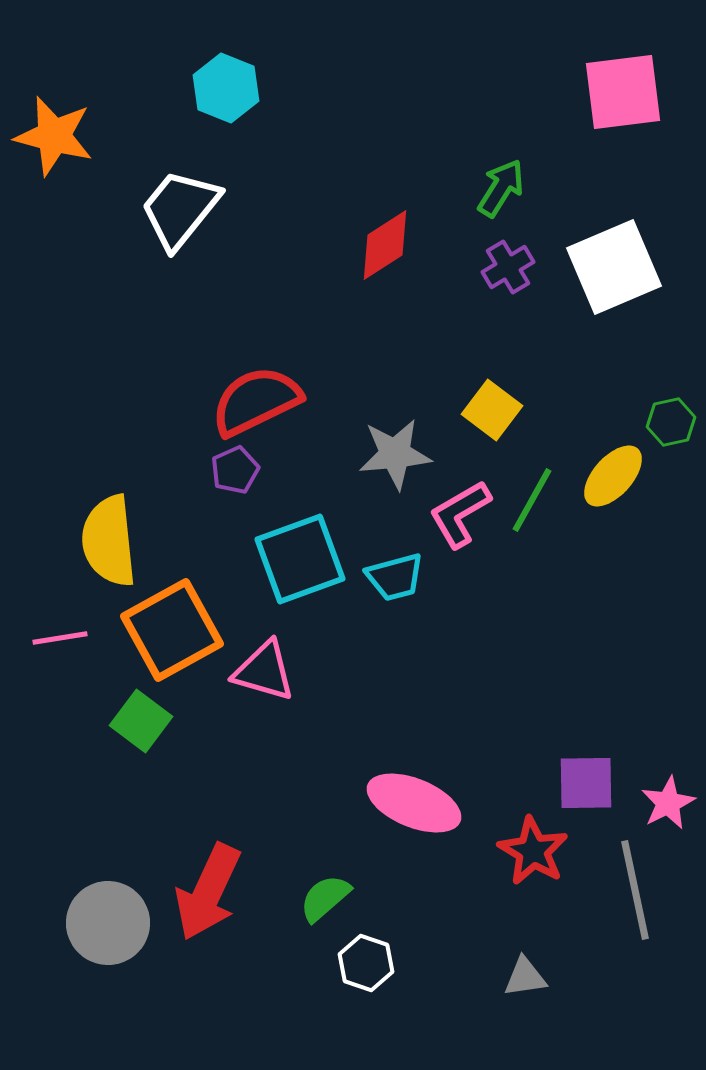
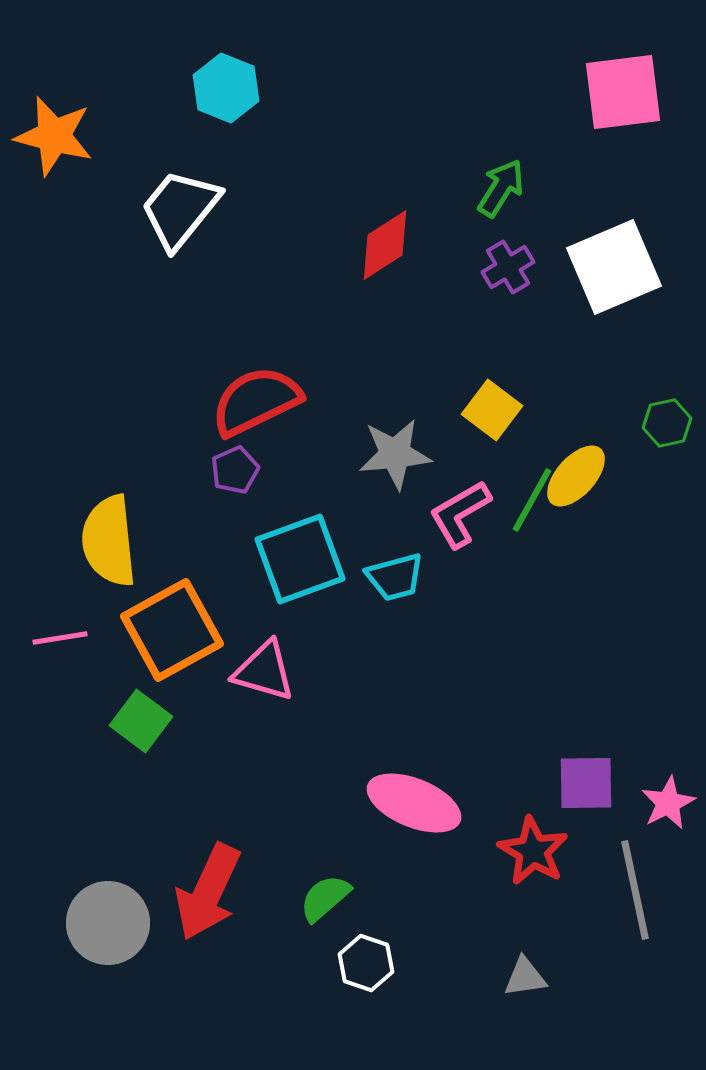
green hexagon: moved 4 px left, 1 px down
yellow ellipse: moved 37 px left
